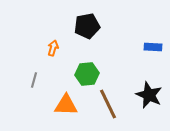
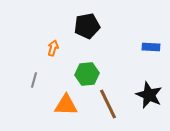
blue rectangle: moved 2 px left
